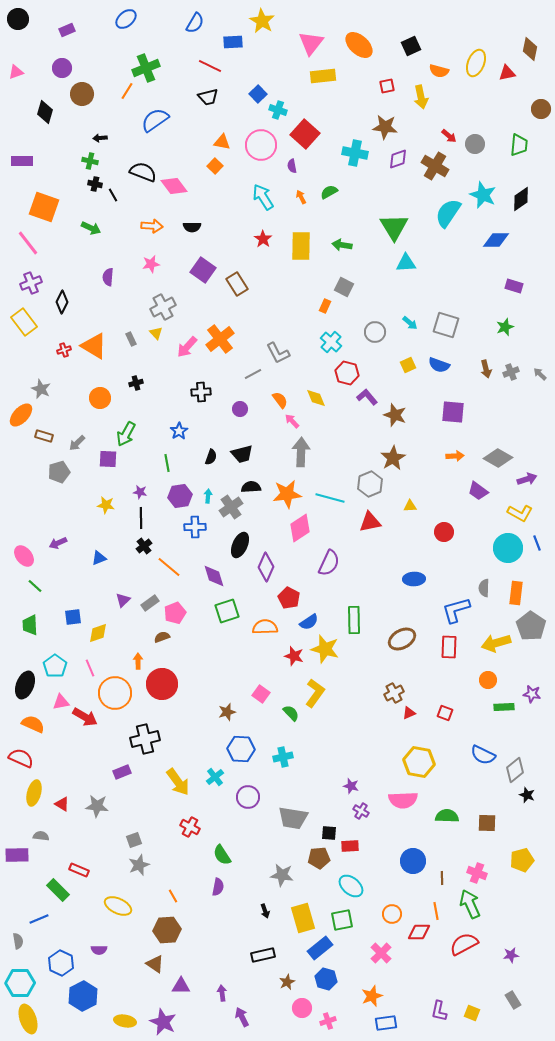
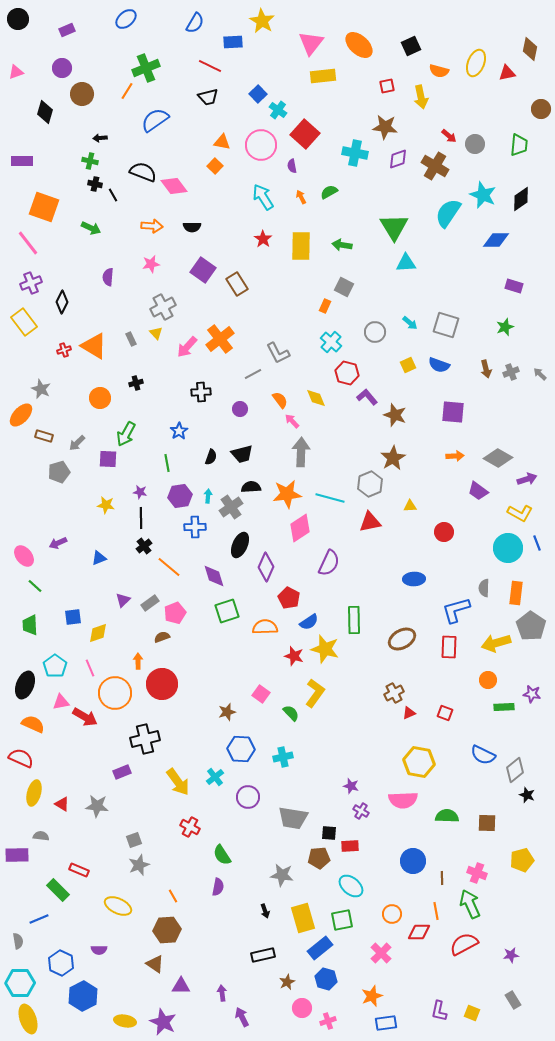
cyan cross at (278, 110): rotated 18 degrees clockwise
